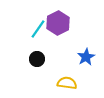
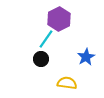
purple hexagon: moved 1 px right, 4 px up
cyan line: moved 8 px right, 10 px down
black circle: moved 4 px right
